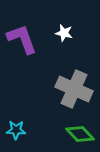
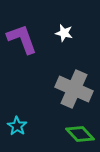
cyan star: moved 1 px right, 4 px up; rotated 30 degrees clockwise
